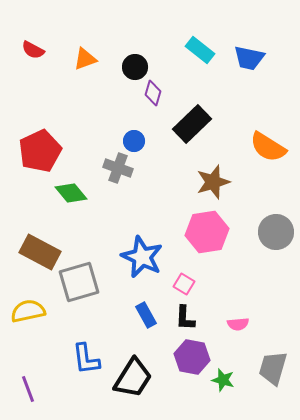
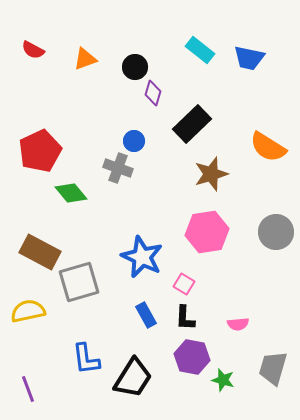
brown star: moved 2 px left, 8 px up
